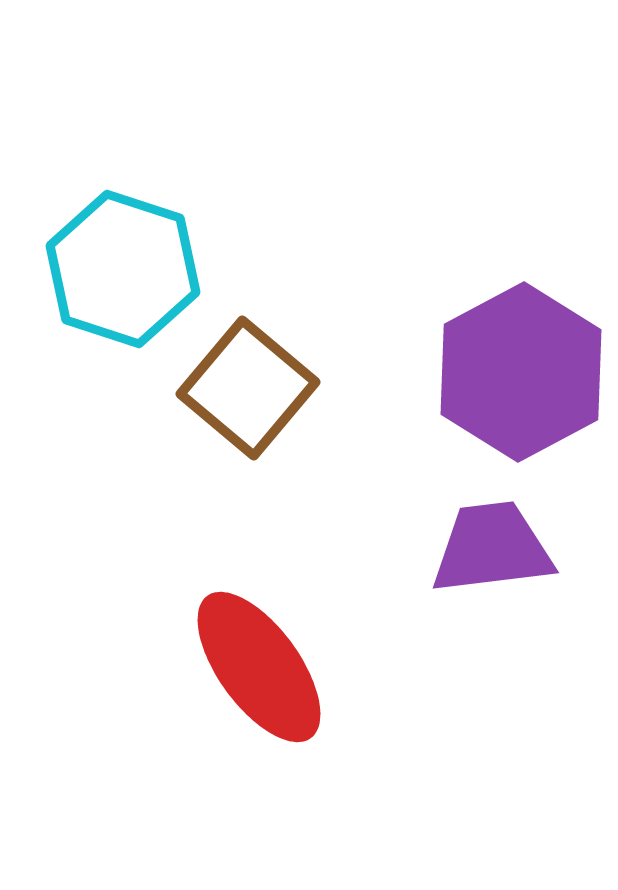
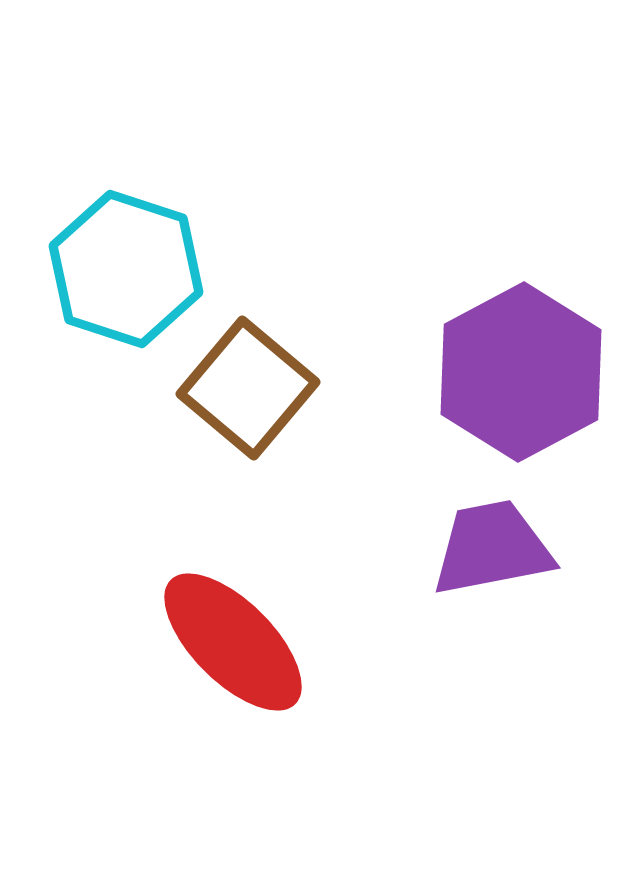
cyan hexagon: moved 3 px right
purple trapezoid: rotated 4 degrees counterclockwise
red ellipse: moved 26 px left, 25 px up; rotated 9 degrees counterclockwise
